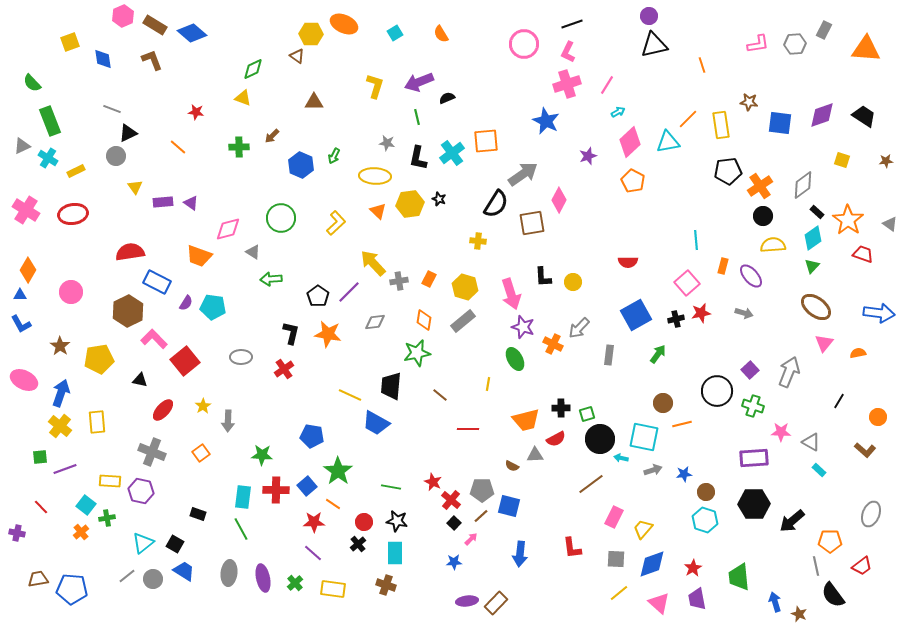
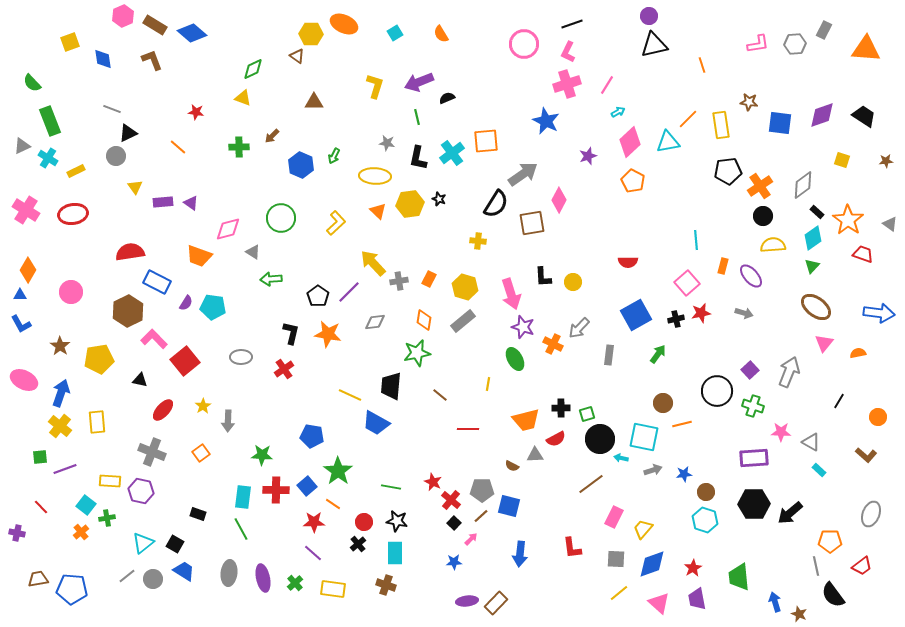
brown L-shape at (865, 450): moved 1 px right, 5 px down
black arrow at (792, 521): moved 2 px left, 8 px up
